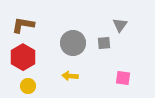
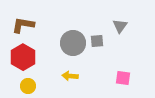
gray triangle: moved 1 px down
gray square: moved 7 px left, 2 px up
